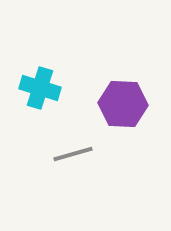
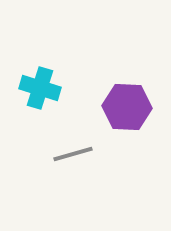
purple hexagon: moved 4 px right, 3 px down
